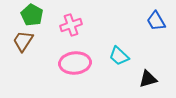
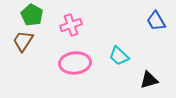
black triangle: moved 1 px right, 1 px down
